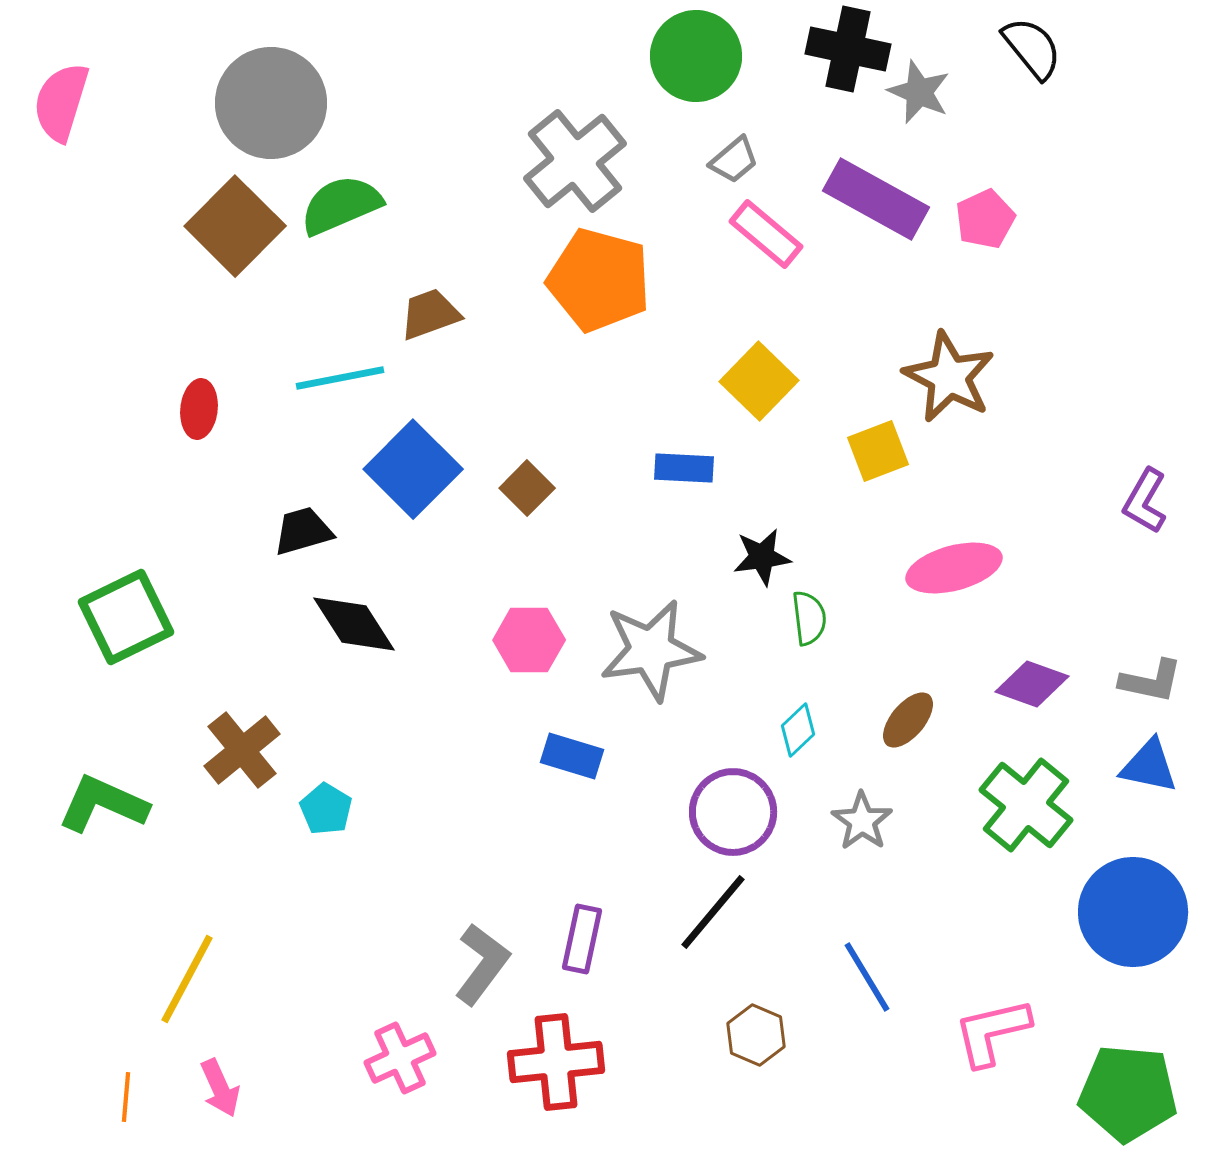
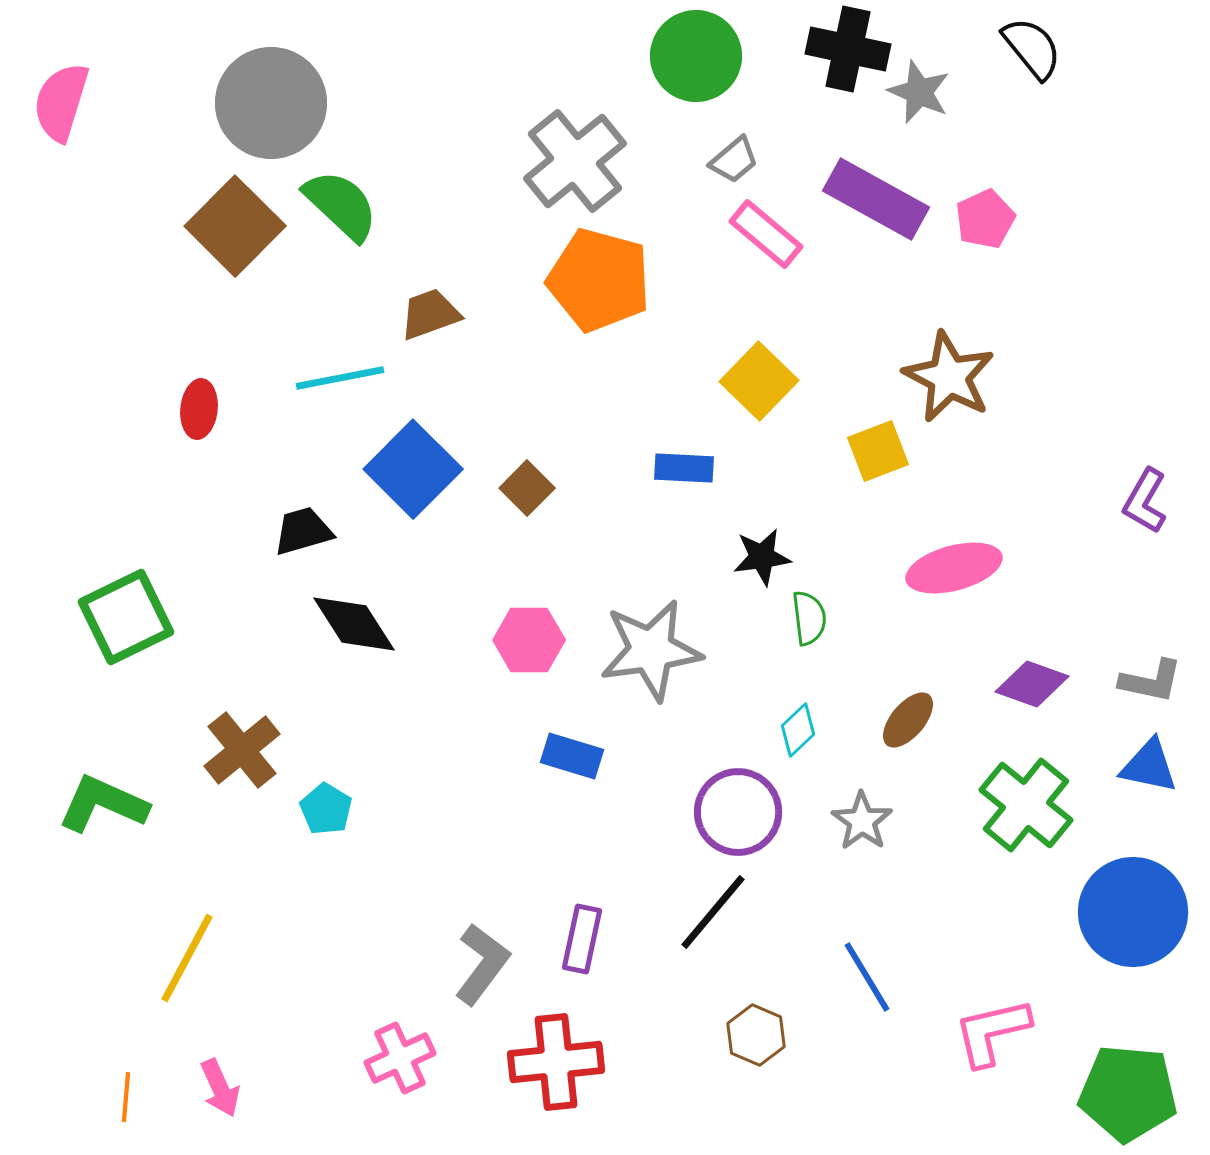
green semicircle at (341, 205): rotated 66 degrees clockwise
purple circle at (733, 812): moved 5 px right
yellow line at (187, 979): moved 21 px up
